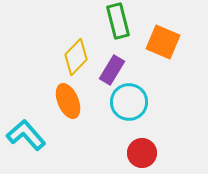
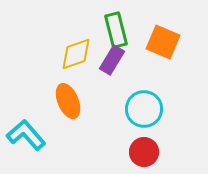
green rectangle: moved 2 px left, 9 px down
yellow diamond: moved 3 px up; rotated 27 degrees clockwise
purple rectangle: moved 10 px up
cyan circle: moved 15 px right, 7 px down
red circle: moved 2 px right, 1 px up
